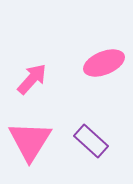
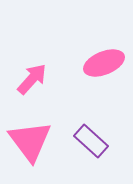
pink triangle: rotated 9 degrees counterclockwise
